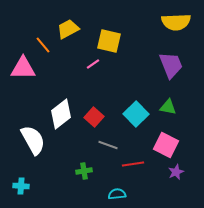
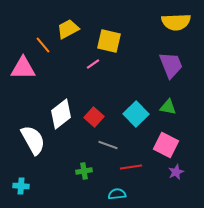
red line: moved 2 px left, 3 px down
